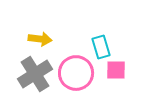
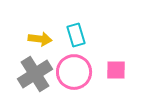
cyan rectangle: moved 25 px left, 12 px up
pink circle: moved 2 px left, 1 px up
